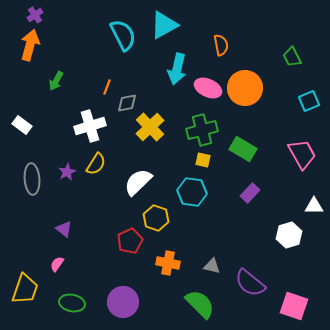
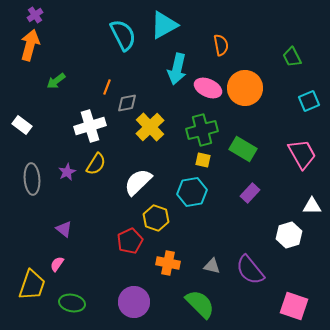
green arrow: rotated 24 degrees clockwise
cyan hexagon: rotated 16 degrees counterclockwise
white triangle: moved 2 px left
purple semicircle: moved 13 px up; rotated 12 degrees clockwise
yellow trapezoid: moved 7 px right, 4 px up
purple circle: moved 11 px right
